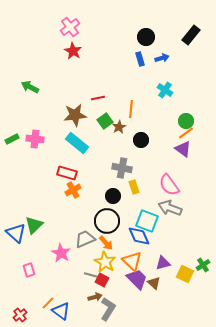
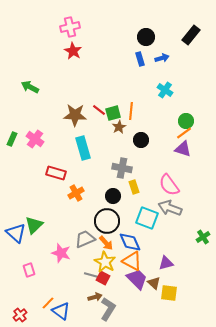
pink cross at (70, 27): rotated 24 degrees clockwise
red line at (98, 98): moved 1 px right, 12 px down; rotated 48 degrees clockwise
orange line at (131, 109): moved 2 px down
brown star at (75, 115): rotated 10 degrees clockwise
green square at (105, 121): moved 8 px right, 8 px up; rotated 21 degrees clockwise
orange line at (186, 133): moved 2 px left
green rectangle at (12, 139): rotated 40 degrees counterclockwise
pink cross at (35, 139): rotated 30 degrees clockwise
cyan rectangle at (77, 143): moved 6 px right, 5 px down; rotated 35 degrees clockwise
purple triangle at (183, 149): rotated 18 degrees counterclockwise
red rectangle at (67, 173): moved 11 px left
orange cross at (73, 190): moved 3 px right, 3 px down
cyan square at (147, 221): moved 3 px up
blue diamond at (139, 236): moved 9 px left, 6 px down
pink star at (61, 253): rotated 12 degrees counterclockwise
orange triangle at (132, 261): rotated 15 degrees counterclockwise
purple triangle at (163, 263): moved 3 px right
green cross at (203, 265): moved 28 px up
yellow square at (185, 274): moved 16 px left, 19 px down; rotated 18 degrees counterclockwise
red square at (102, 280): moved 1 px right, 2 px up
